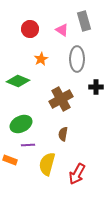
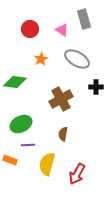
gray rectangle: moved 2 px up
gray ellipse: rotated 60 degrees counterclockwise
green diamond: moved 3 px left, 1 px down; rotated 15 degrees counterclockwise
